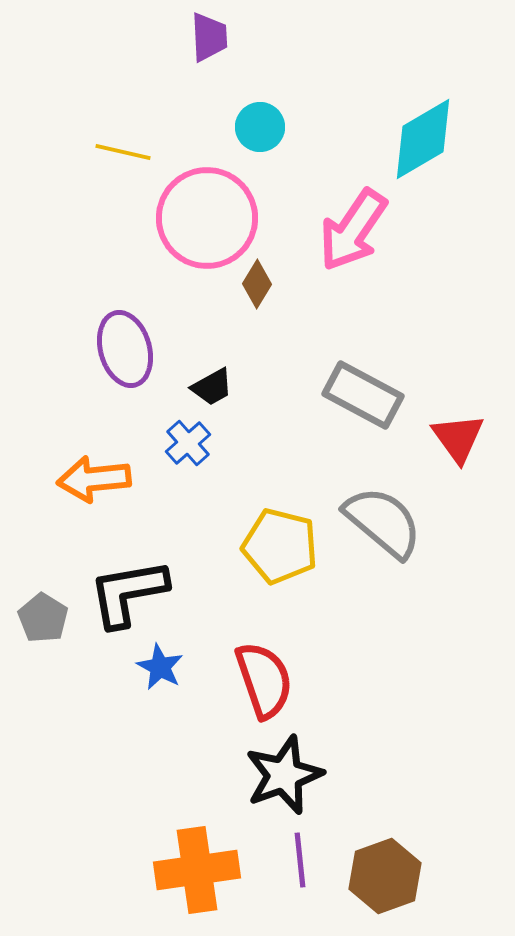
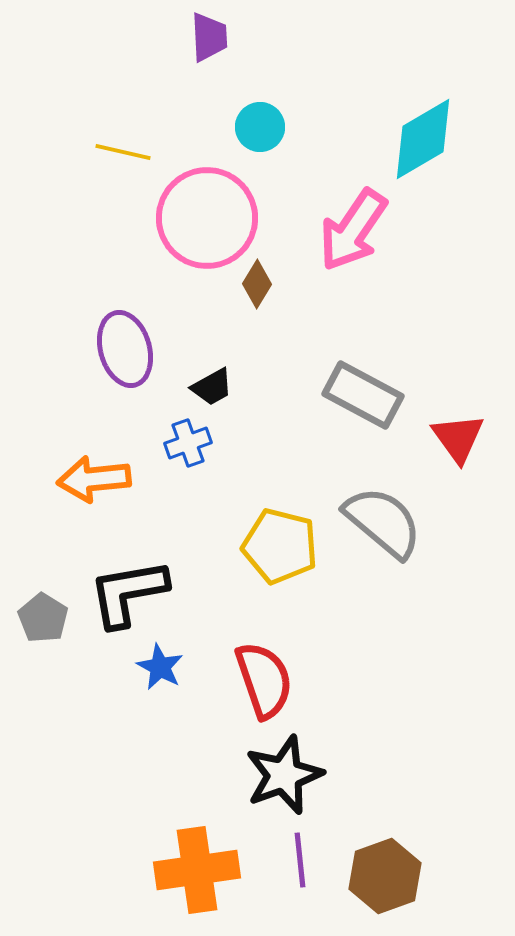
blue cross: rotated 21 degrees clockwise
